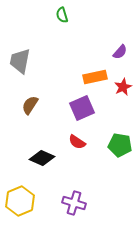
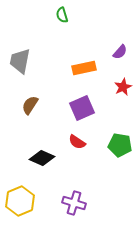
orange rectangle: moved 11 px left, 9 px up
